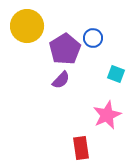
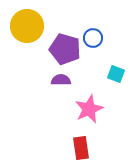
purple pentagon: rotated 24 degrees counterclockwise
purple semicircle: rotated 132 degrees counterclockwise
pink star: moved 18 px left, 6 px up
